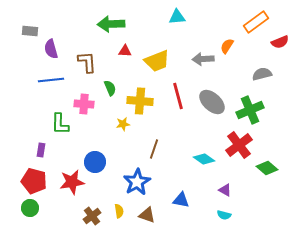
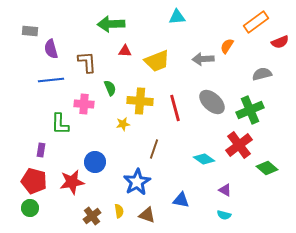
red line: moved 3 px left, 12 px down
